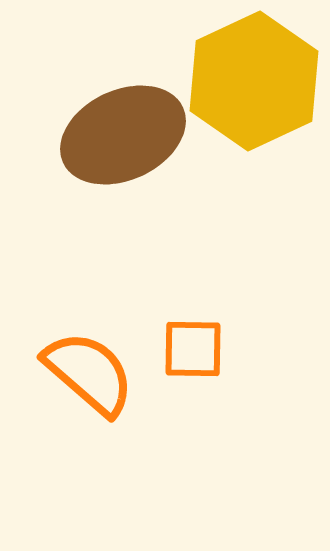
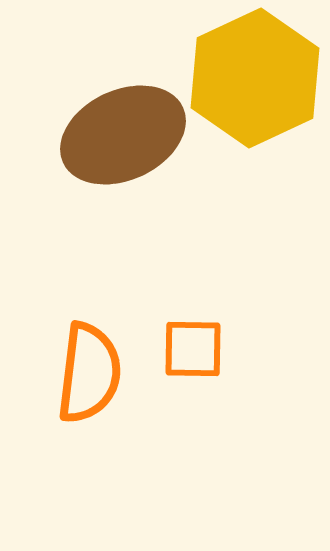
yellow hexagon: moved 1 px right, 3 px up
orange semicircle: rotated 56 degrees clockwise
